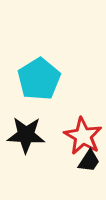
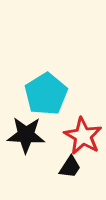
cyan pentagon: moved 7 px right, 15 px down
black trapezoid: moved 19 px left, 6 px down
